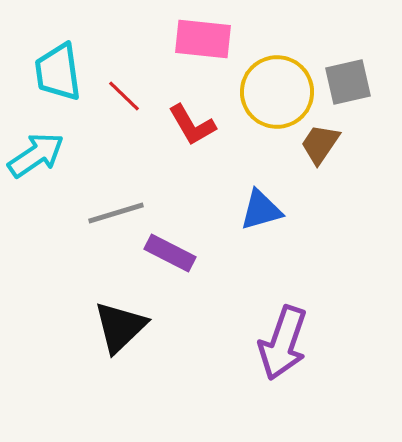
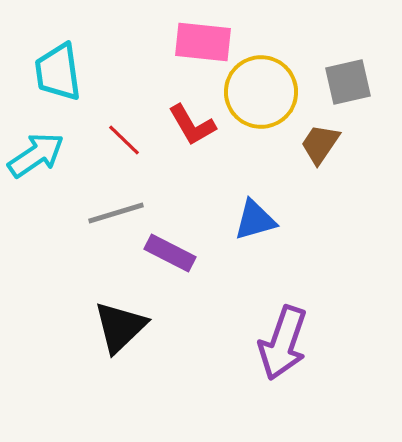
pink rectangle: moved 3 px down
yellow circle: moved 16 px left
red line: moved 44 px down
blue triangle: moved 6 px left, 10 px down
